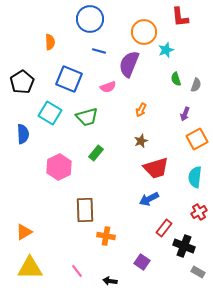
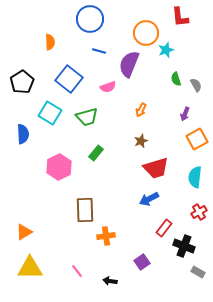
orange circle: moved 2 px right, 1 px down
blue square: rotated 16 degrees clockwise
gray semicircle: rotated 48 degrees counterclockwise
orange cross: rotated 18 degrees counterclockwise
purple square: rotated 21 degrees clockwise
